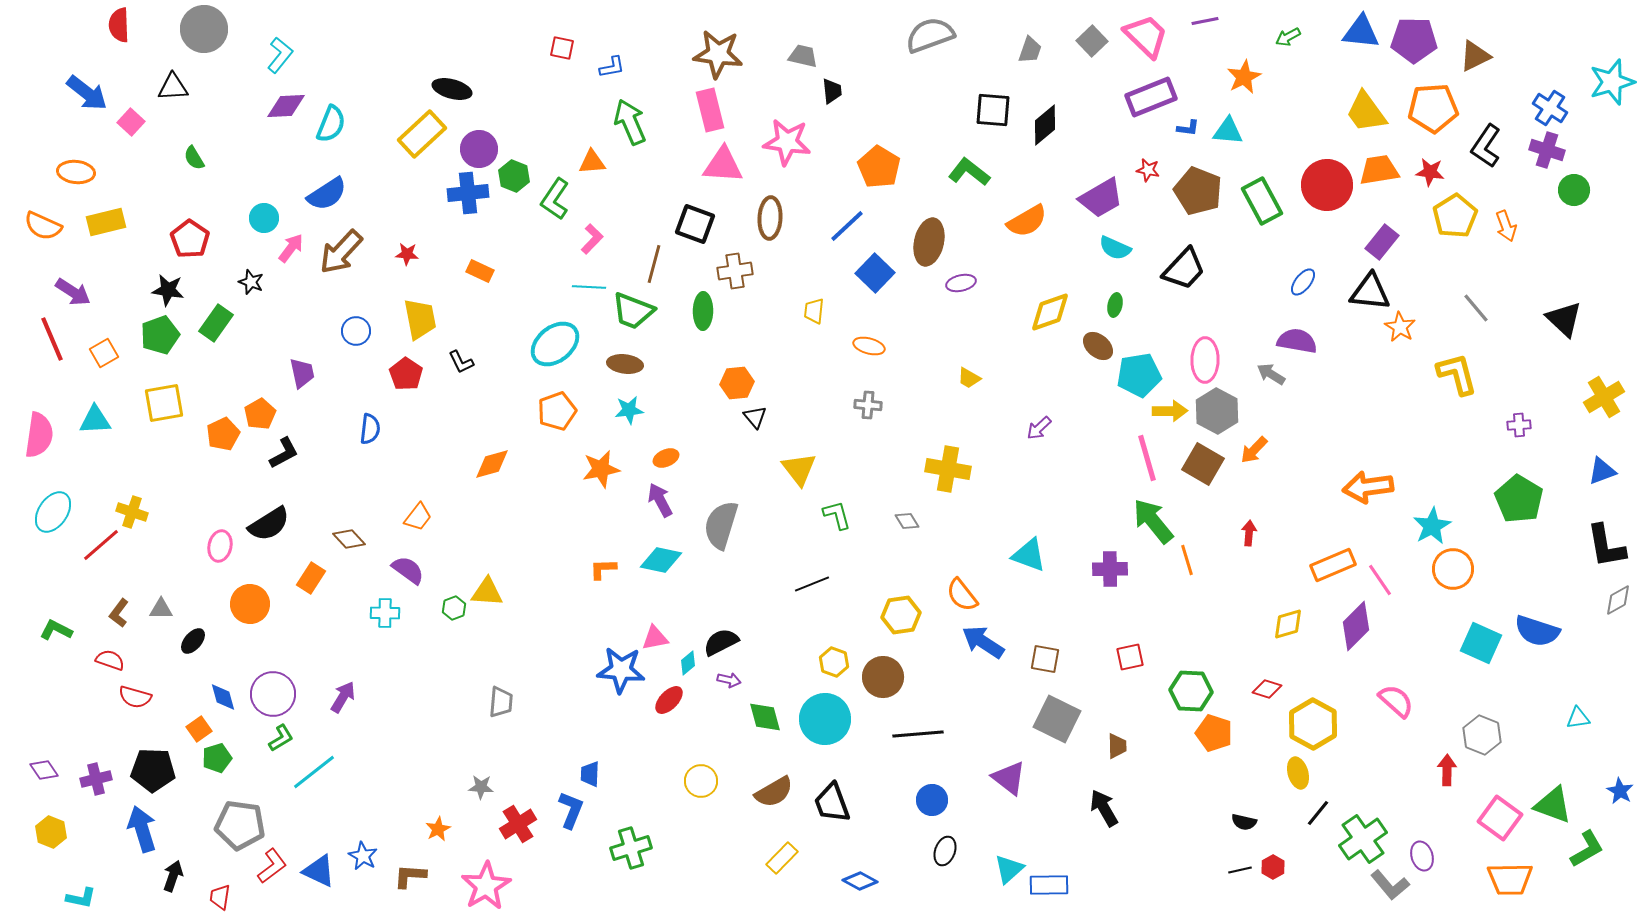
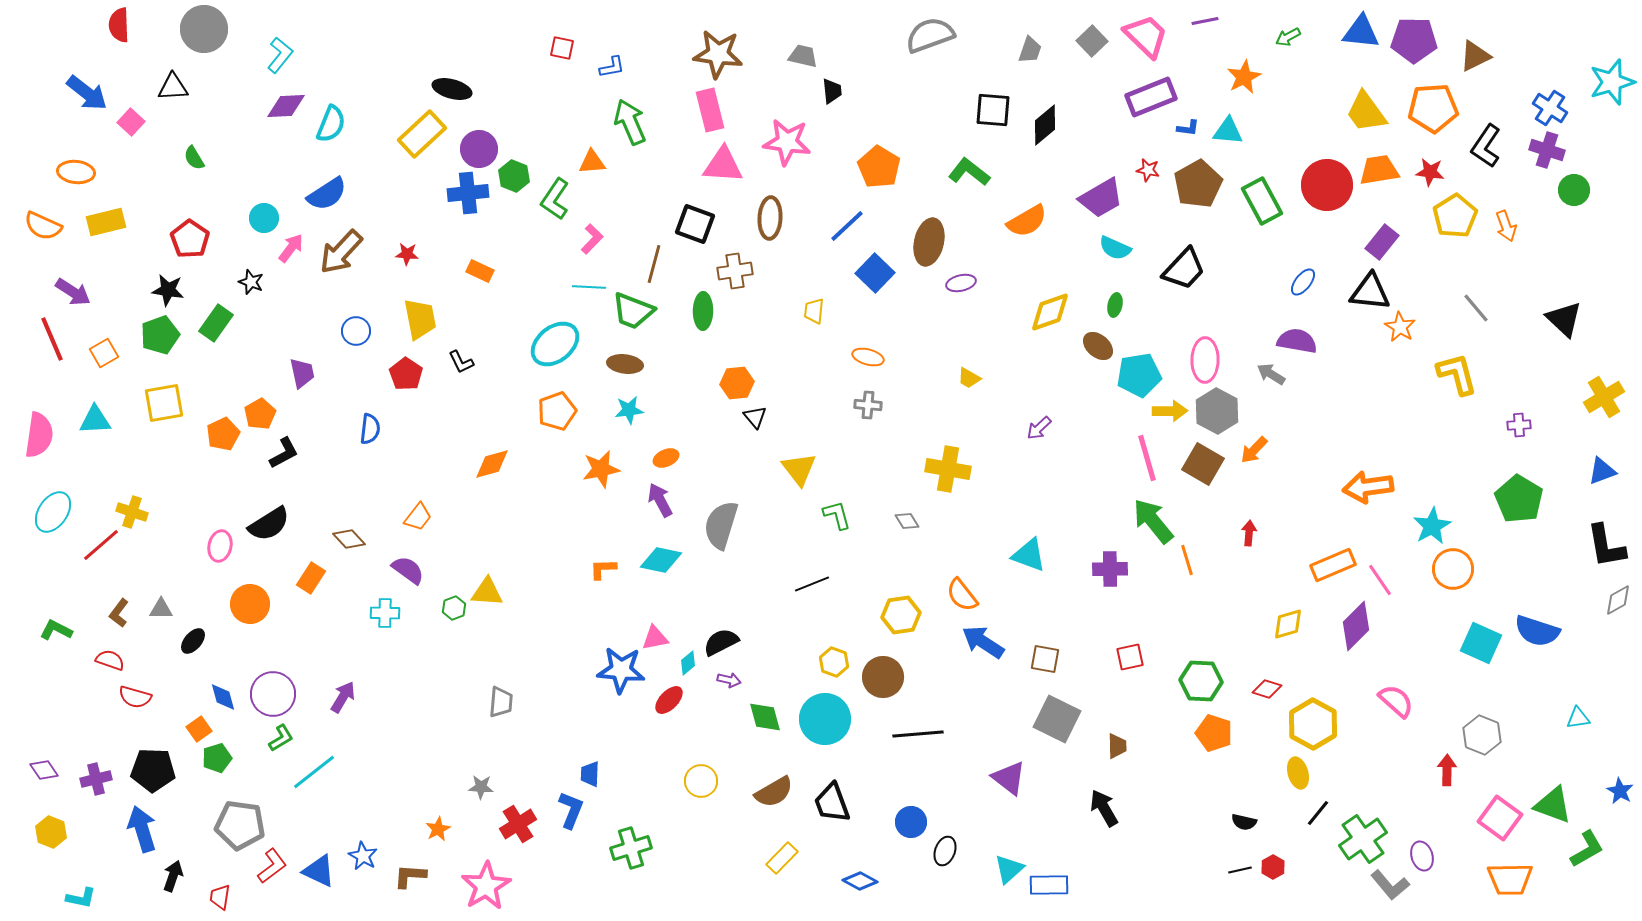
brown pentagon at (1198, 191): moved 7 px up; rotated 21 degrees clockwise
orange ellipse at (869, 346): moved 1 px left, 11 px down
green hexagon at (1191, 691): moved 10 px right, 10 px up
blue circle at (932, 800): moved 21 px left, 22 px down
